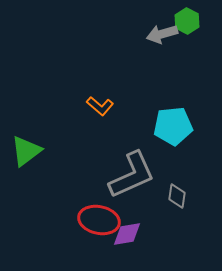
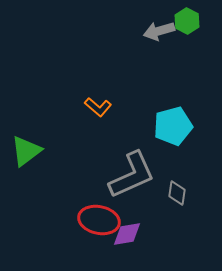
gray arrow: moved 3 px left, 3 px up
orange L-shape: moved 2 px left, 1 px down
cyan pentagon: rotated 9 degrees counterclockwise
gray diamond: moved 3 px up
